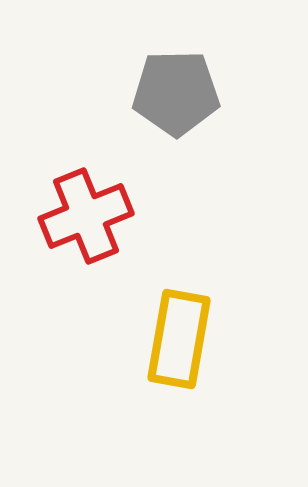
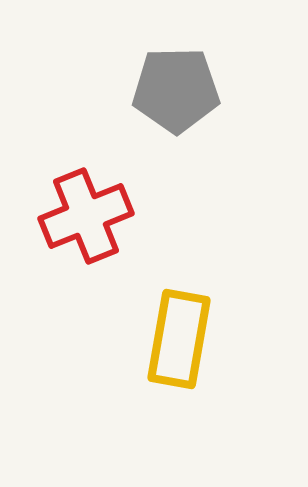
gray pentagon: moved 3 px up
